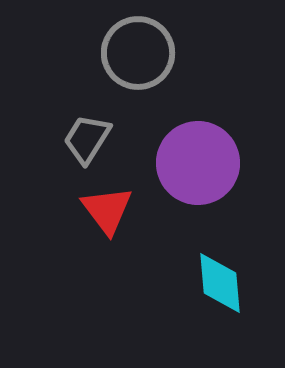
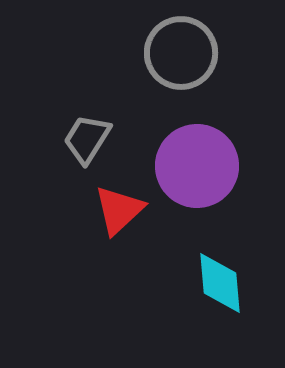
gray circle: moved 43 px right
purple circle: moved 1 px left, 3 px down
red triangle: moved 12 px right; rotated 24 degrees clockwise
